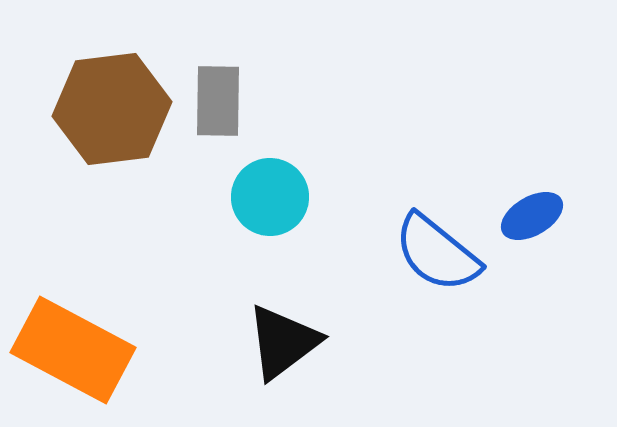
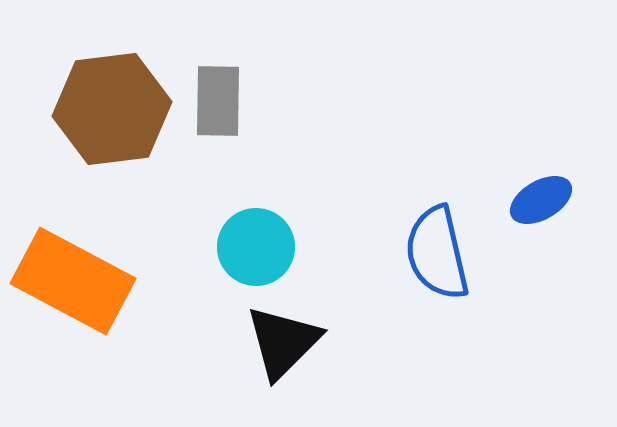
cyan circle: moved 14 px left, 50 px down
blue ellipse: moved 9 px right, 16 px up
blue semicircle: rotated 38 degrees clockwise
black triangle: rotated 8 degrees counterclockwise
orange rectangle: moved 69 px up
